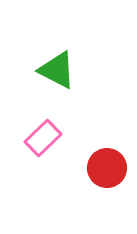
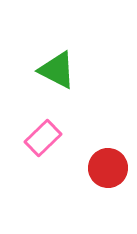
red circle: moved 1 px right
